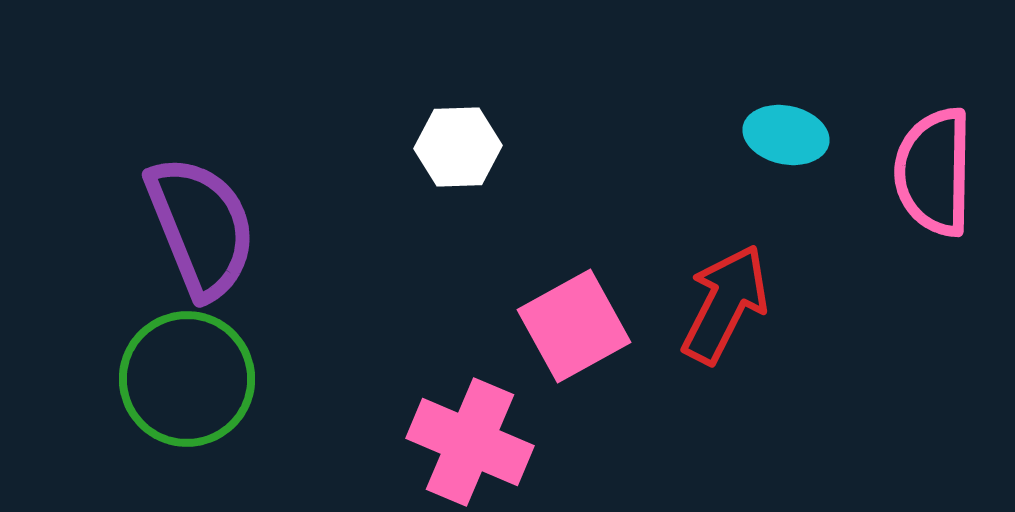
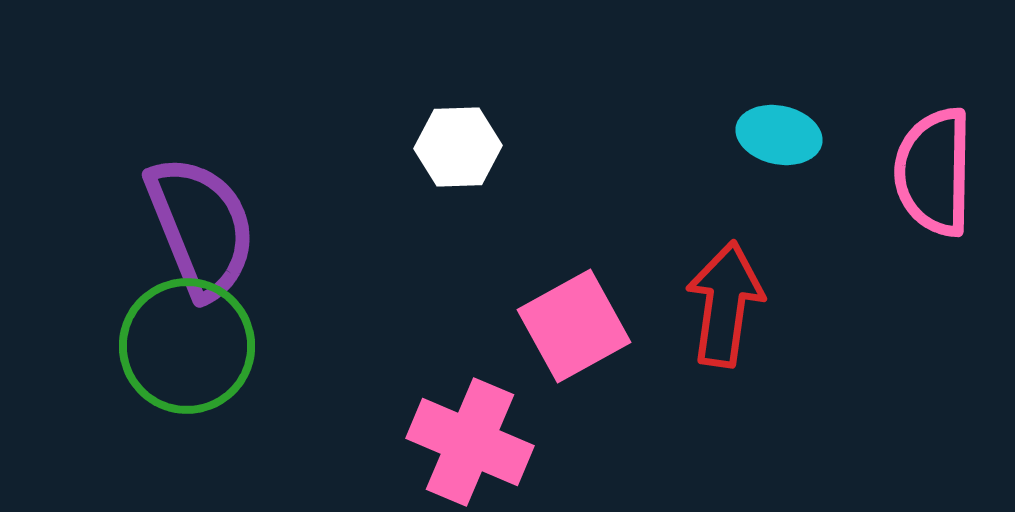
cyan ellipse: moved 7 px left
red arrow: rotated 19 degrees counterclockwise
green circle: moved 33 px up
